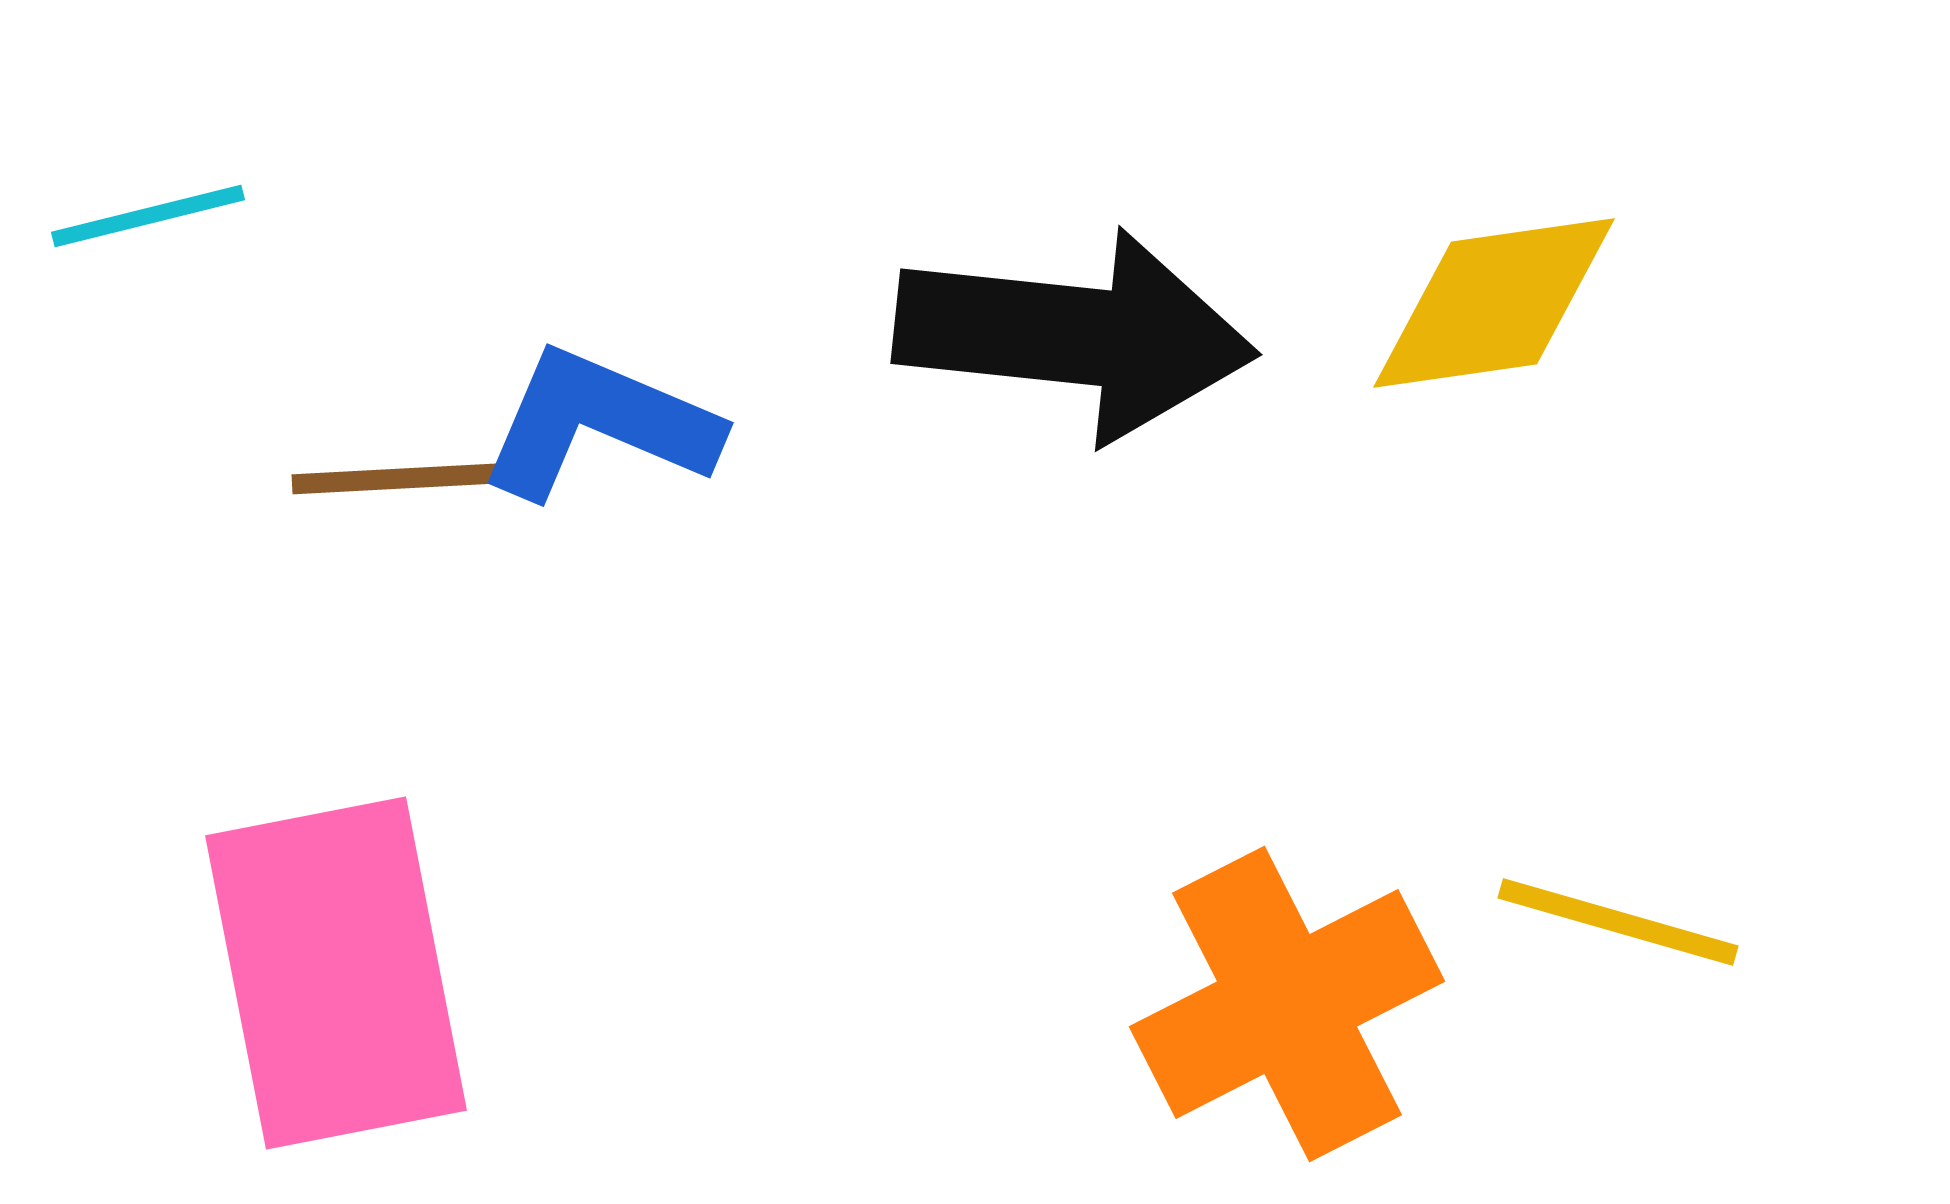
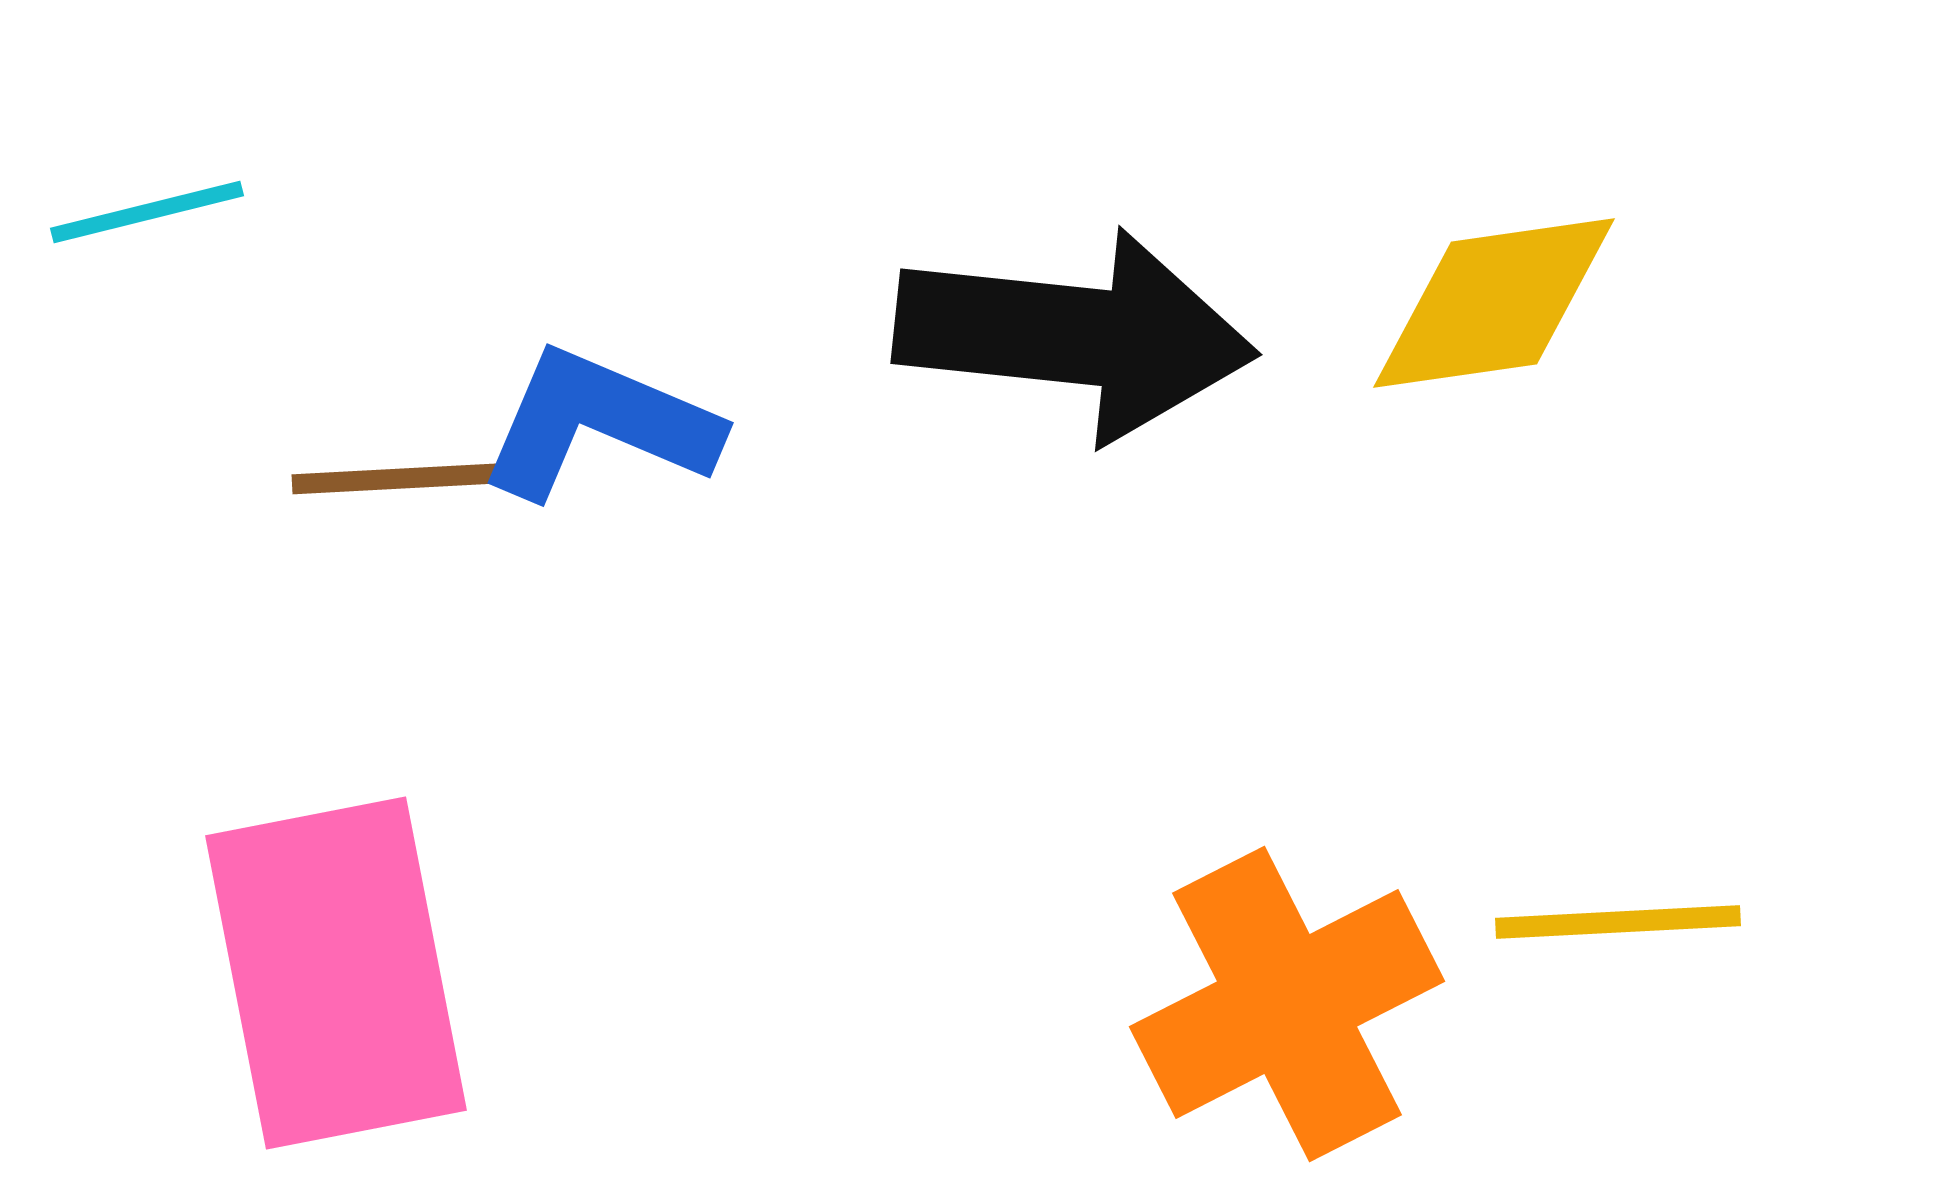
cyan line: moved 1 px left, 4 px up
yellow line: rotated 19 degrees counterclockwise
